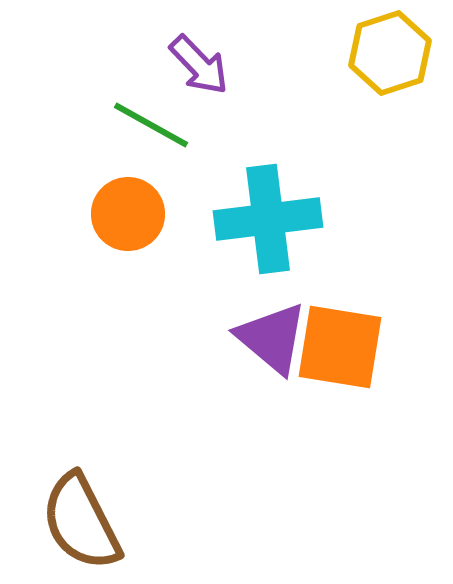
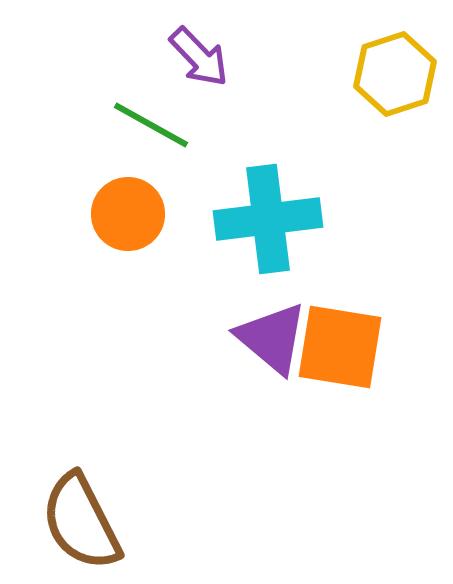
yellow hexagon: moved 5 px right, 21 px down
purple arrow: moved 8 px up
